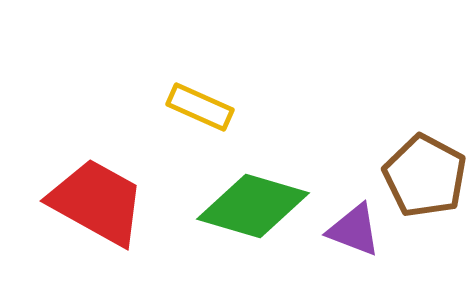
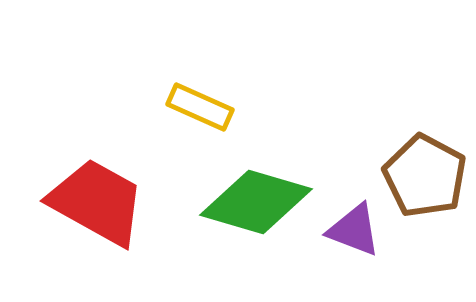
green diamond: moved 3 px right, 4 px up
